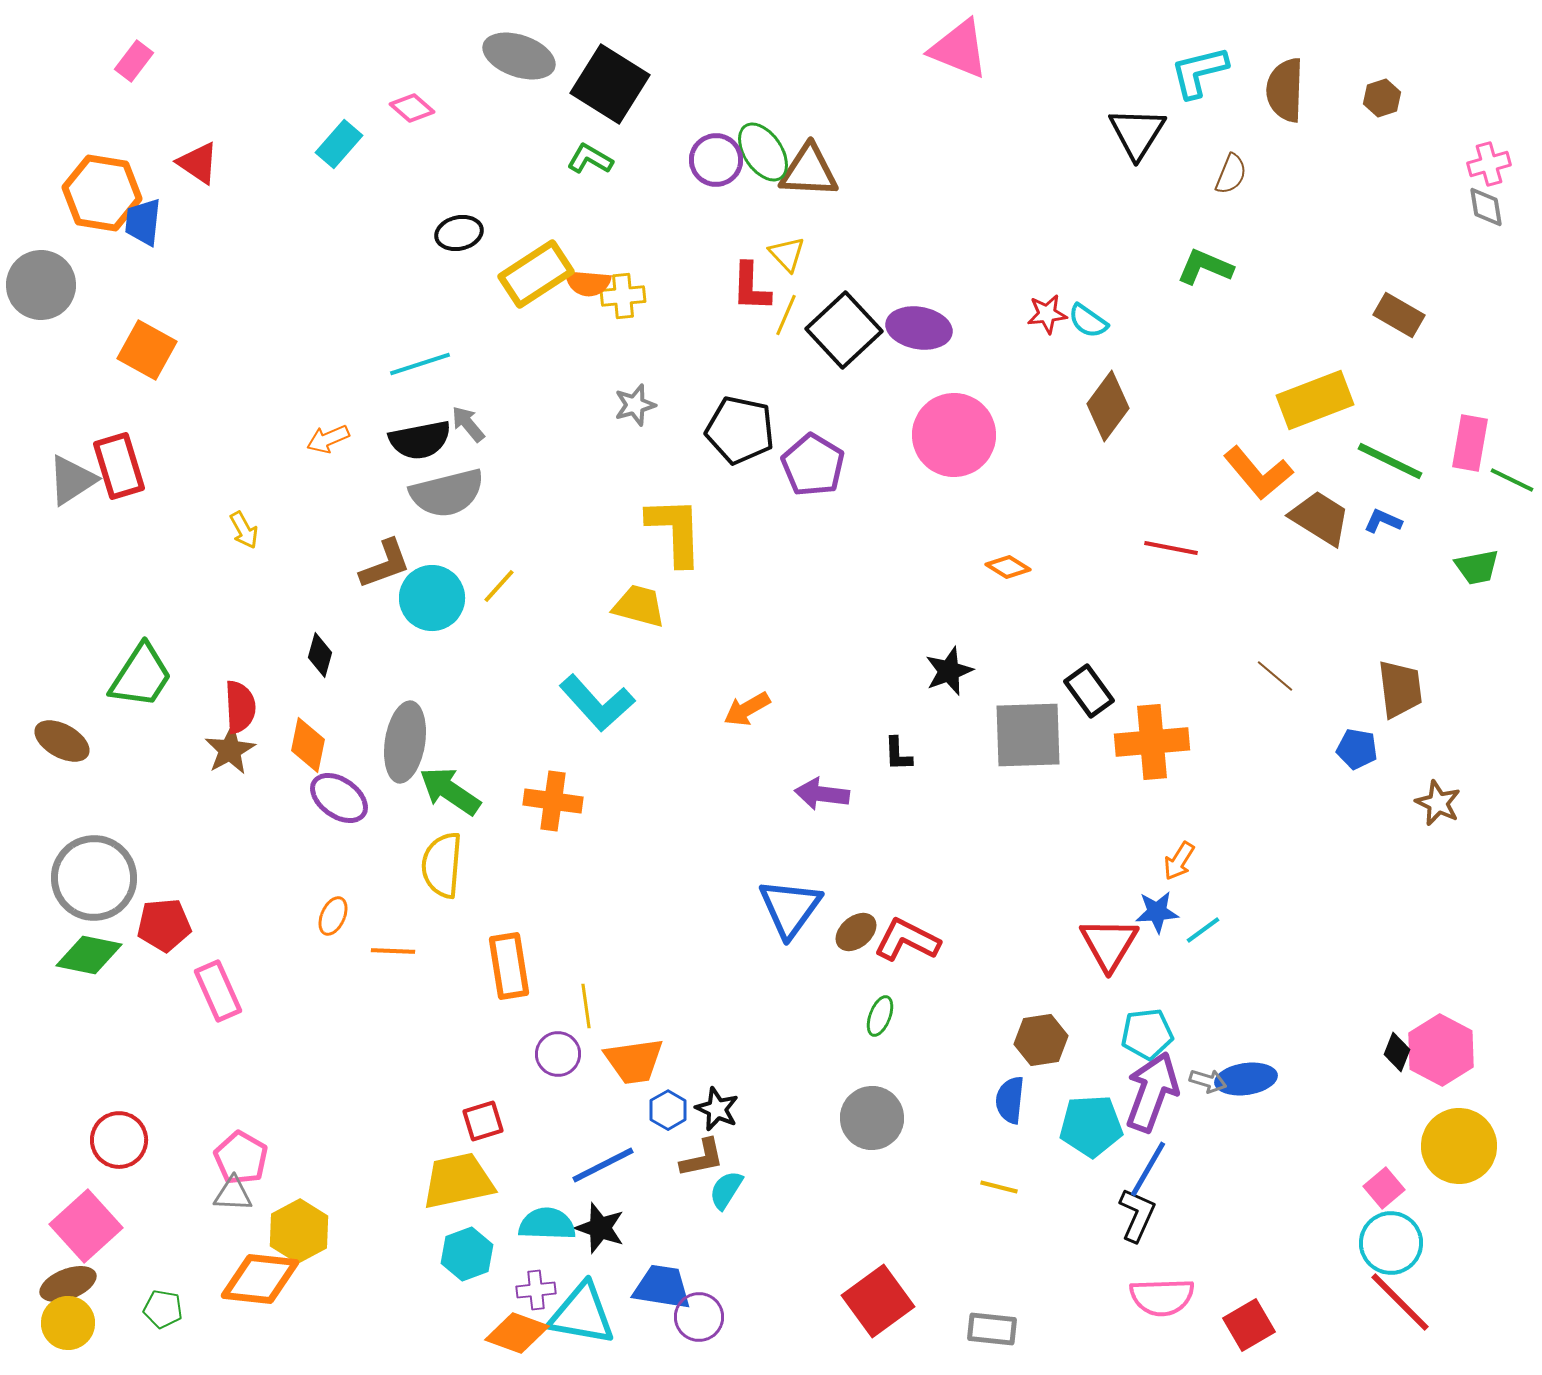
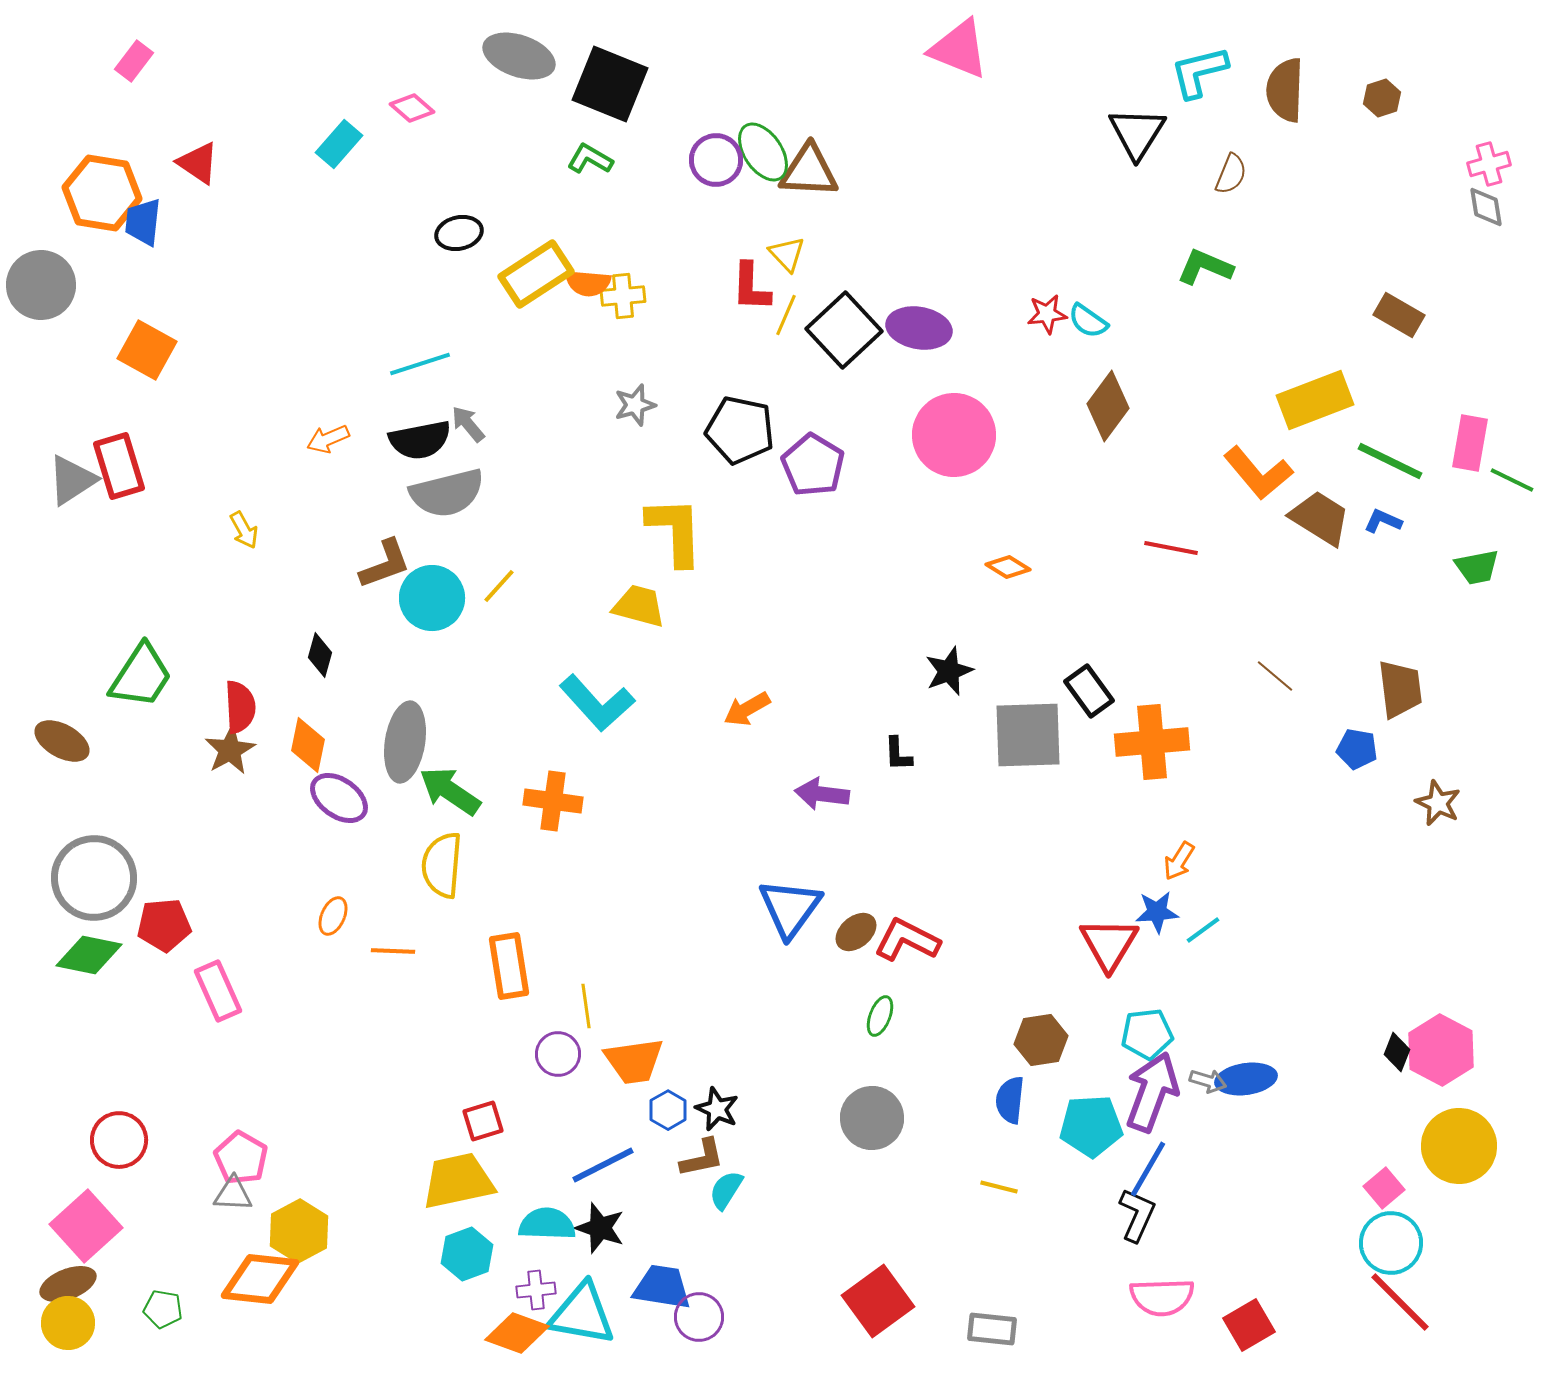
black square at (610, 84): rotated 10 degrees counterclockwise
